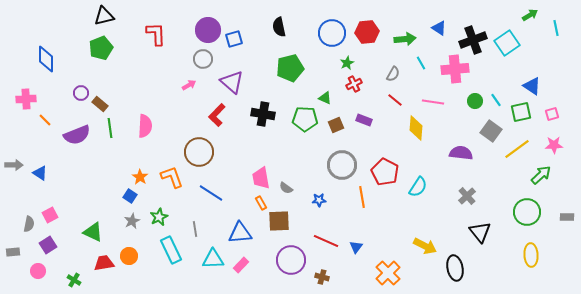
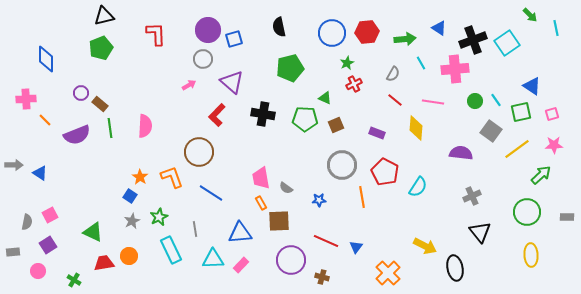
green arrow at (530, 15): rotated 77 degrees clockwise
purple rectangle at (364, 120): moved 13 px right, 13 px down
gray cross at (467, 196): moved 5 px right; rotated 18 degrees clockwise
gray semicircle at (29, 224): moved 2 px left, 2 px up
